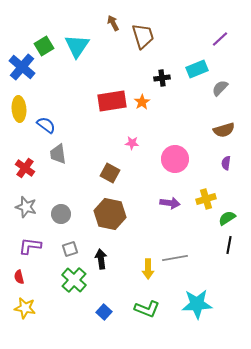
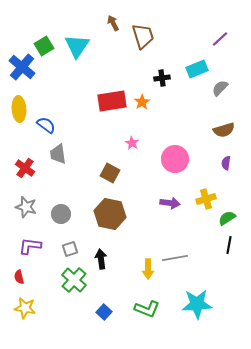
pink star: rotated 24 degrees clockwise
